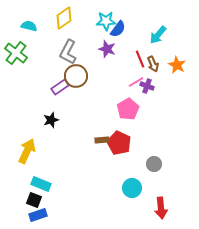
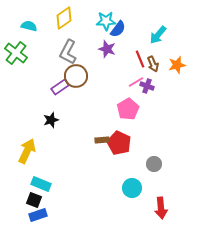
orange star: rotated 30 degrees clockwise
